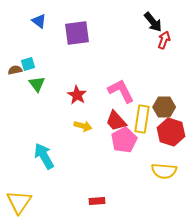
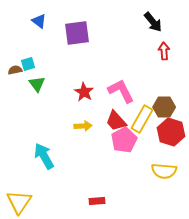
red arrow: moved 11 px down; rotated 24 degrees counterclockwise
red star: moved 7 px right, 3 px up
yellow rectangle: rotated 20 degrees clockwise
yellow arrow: rotated 18 degrees counterclockwise
